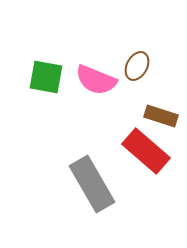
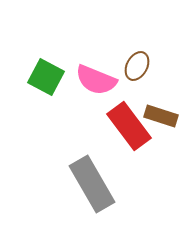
green square: rotated 18 degrees clockwise
red rectangle: moved 17 px left, 25 px up; rotated 12 degrees clockwise
